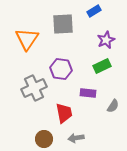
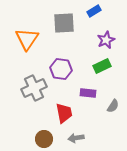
gray square: moved 1 px right, 1 px up
